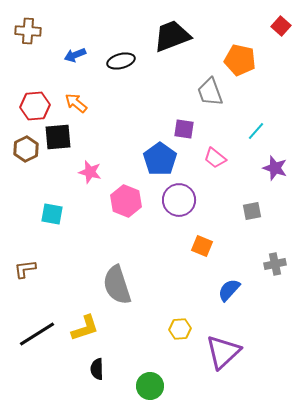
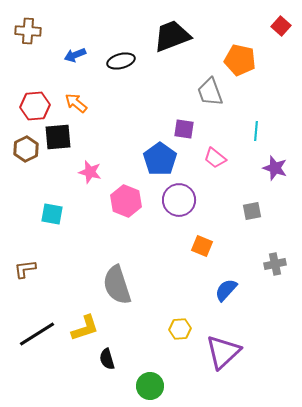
cyan line: rotated 36 degrees counterclockwise
blue semicircle: moved 3 px left
black semicircle: moved 10 px right, 10 px up; rotated 15 degrees counterclockwise
